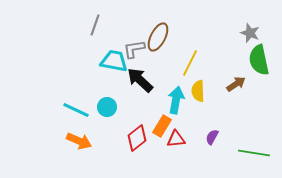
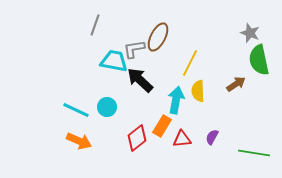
red triangle: moved 6 px right
